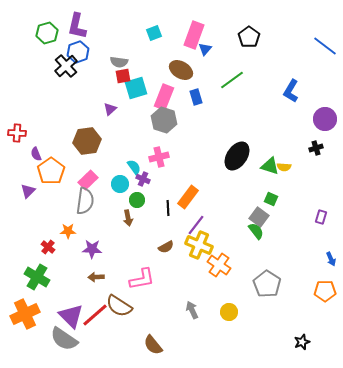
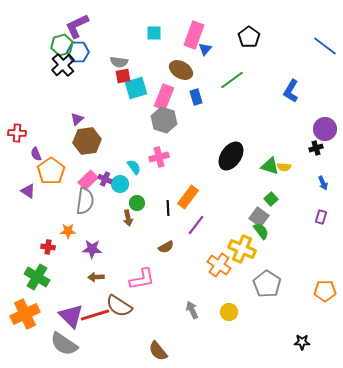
purple L-shape at (77, 26): rotated 52 degrees clockwise
green hexagon at (47, 33): moved 15 px right, 12 px down
cyan square at (154, 33): rotated 21 degrees clockwise
blue hexagon at (78, 52): rotated 20 degrees clockwise
black cross at (66, 66): moved 3 px left, 1 px up
purple triangle at (110, 109): moved 33 px left, 10 px down
purple circle at (325, 119): moved 10 px down
black ellipse at (237, 156): moved 6 px left
purple cross at (143, 179): moved 38 px left
purple triangle at (28, 191): rotated 42 degrees counterclockwise
green square at (271, 199): rotated 24 degrees clockwise
green circle at (137, 200): moved 3 px down
green semicircle at (256, 231): moved 5 px right
yellow cross at (199, 245): moved 43 px right, 4 px down
red cross at (48, 247): rotated 32 degrees counterclockwise
blue arrow at (331, 259): moved 8 px left, 76 px up
red line at (95, 315): rotated 24 degrees clockwise
gray semicircle at (64, 339): moved 5 px down
black star at (302, 342): rotated 21 degrees clockwise
brown semicircle at (153, 345): moved 5 px right, 6 px down
